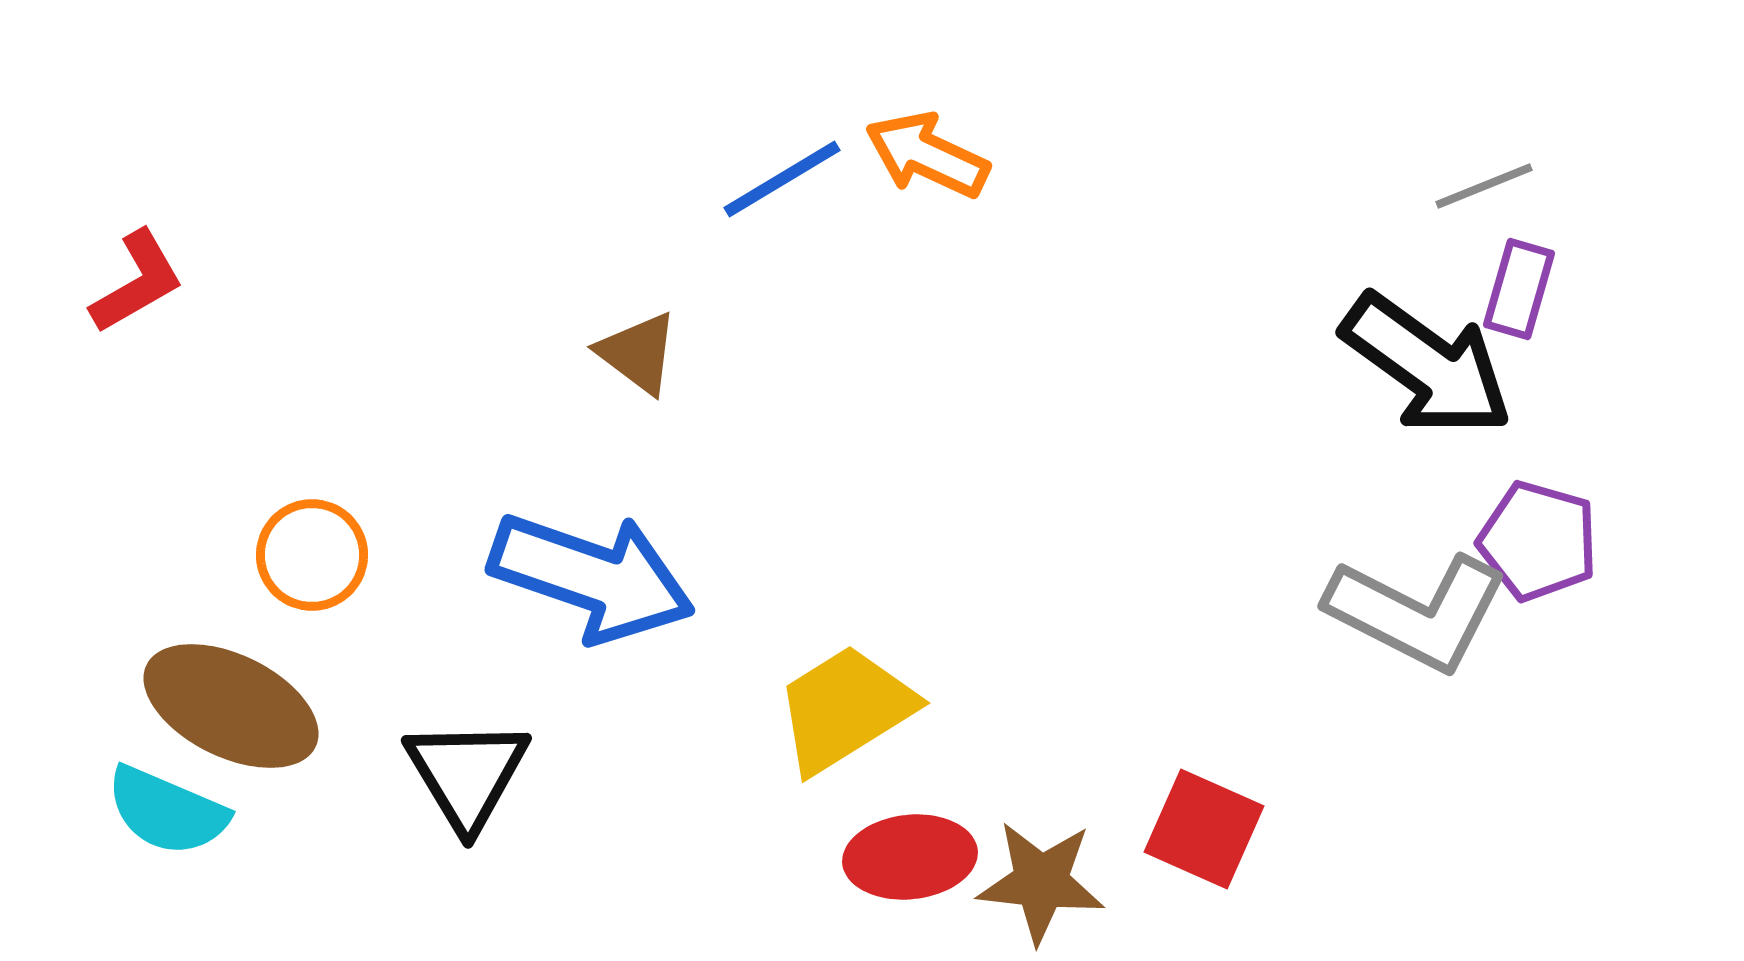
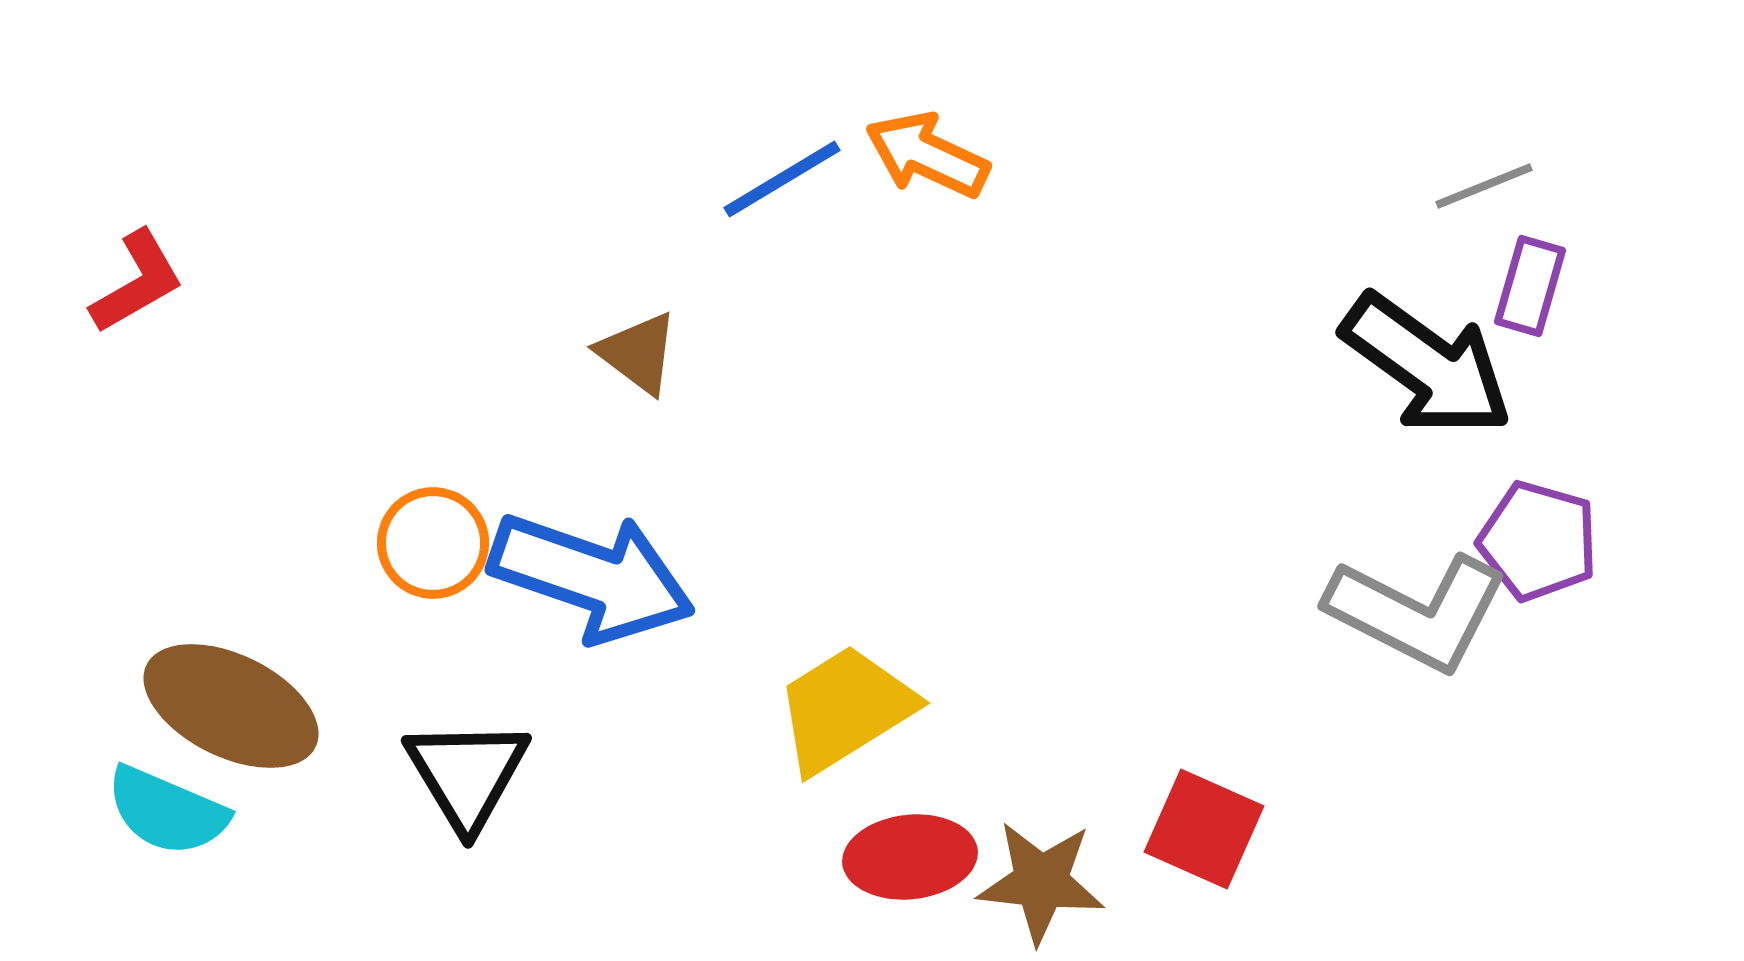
purple rectangle: moved 11 px right, 3 px up
orange circle: moved 121 px right, 12 px up
